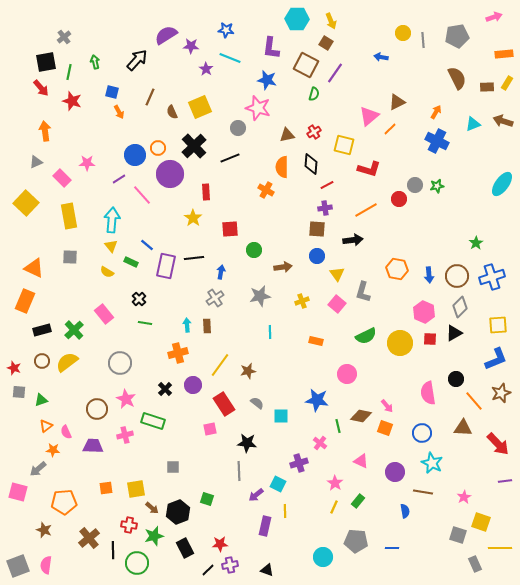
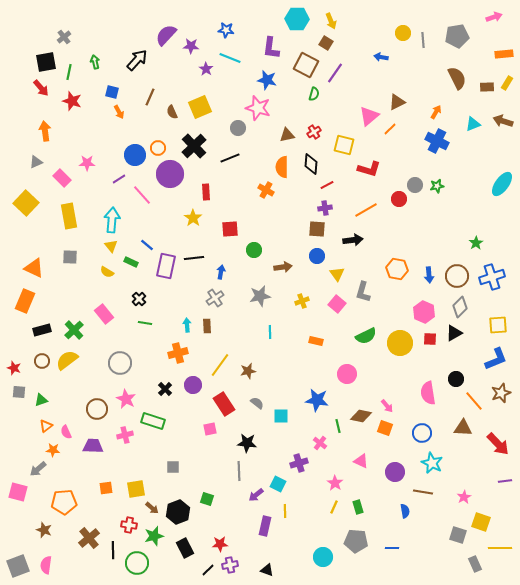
purple semicircle at (166, 35): rotated 15 degrees counterclockwise
yellow semicircle at (67, 362): moved 2 px up
green rectangle at (358, 501): moved 6 px down; rotated 56 degrees counterclockwise
